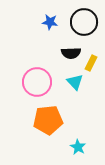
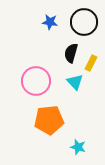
black semicircle: rotated 108 degrees clockwise
pink circle: moved 1 px left, 1 px up
orange pentagon: moved 1 px right
cyan star: rotated 14 degrees counterclockwise
